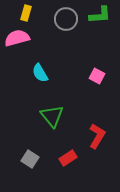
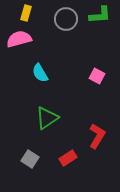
pink semicircle: moved 2 px right, 1 px down
green triangle: moved 5 px left, 2 px down; rotated 35 degrees clockwise
